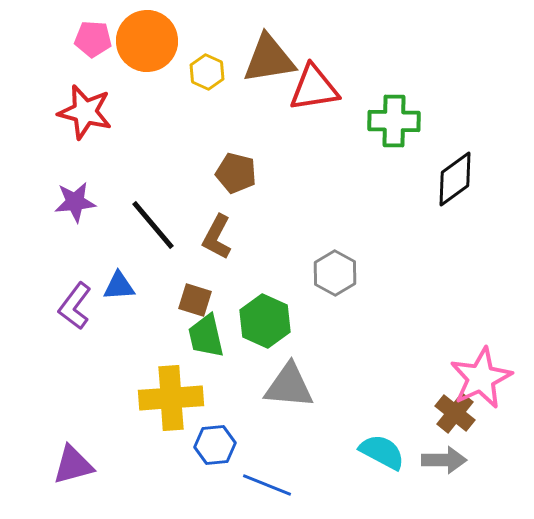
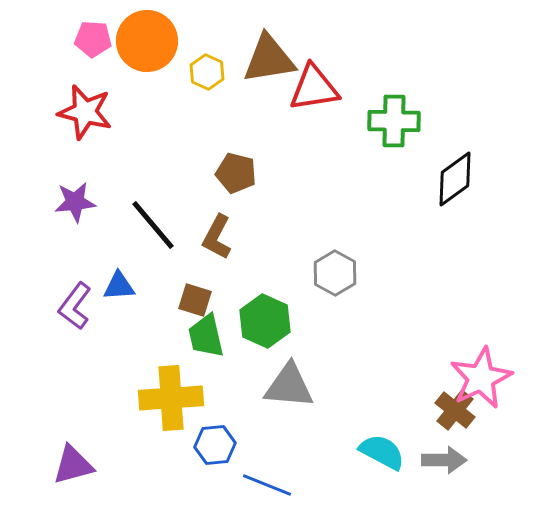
brown cross: moved 3 px up
